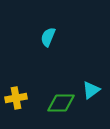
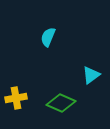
cyan triangle: moved 15 px up
green diamond: rotated 24 degrees clockwise
